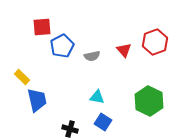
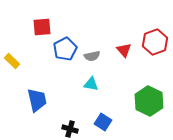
blue pentagon: moved 3 px right, 3 px down
yellow rectangle: moved 10 px left, 16 px up
cyan triangle: moved 6 px left, 13 px up
